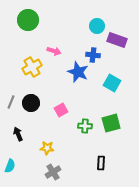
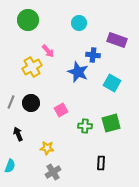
cyan circle: moved 18 px left, 3 px up
pink arrow: moved 6 px left; rotated 32 degrees clockwise
